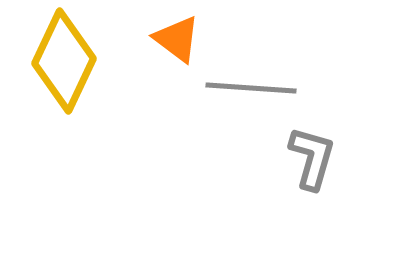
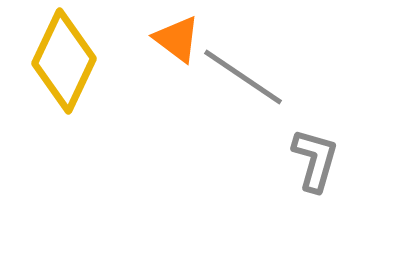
gray line: moved 8 px left, 11 px up; rotated 30 degrees clockwise
gray L-shape: moved 3 px right, 2 px down
